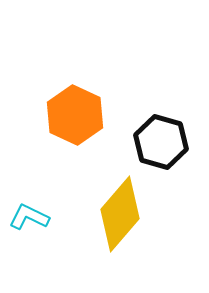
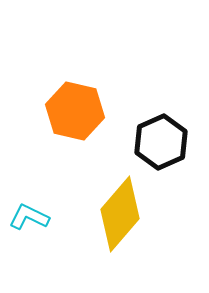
orange hexagon: moved 4 px up; rotated 12 degrees counterclockwise
black hexagon: rotated 20 degrees clockwise
